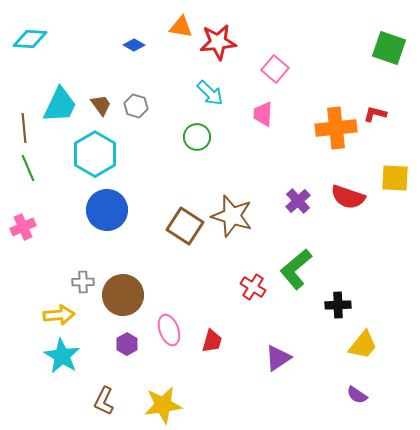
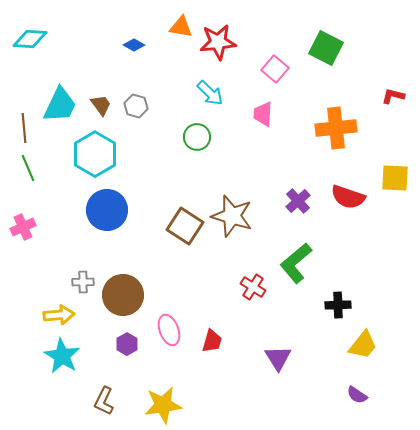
green square: moved 63 px left; rotated 8 degrees clockwise
red L-shape: moved 18 px right, 18 px up
green L-shape: moved 6 px up
purple triangle: rotated 28 degrees counterclockwise
